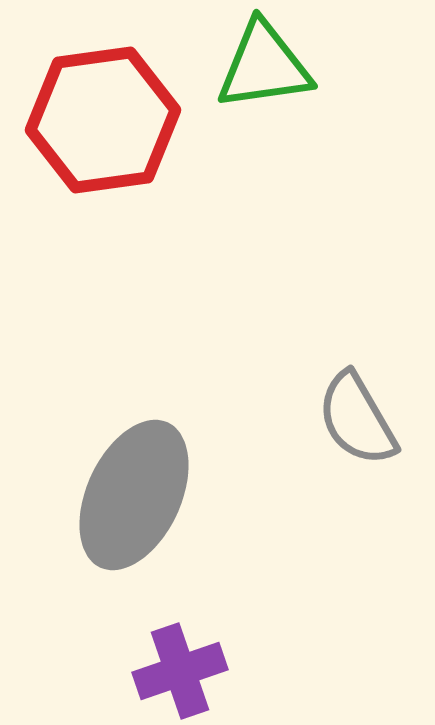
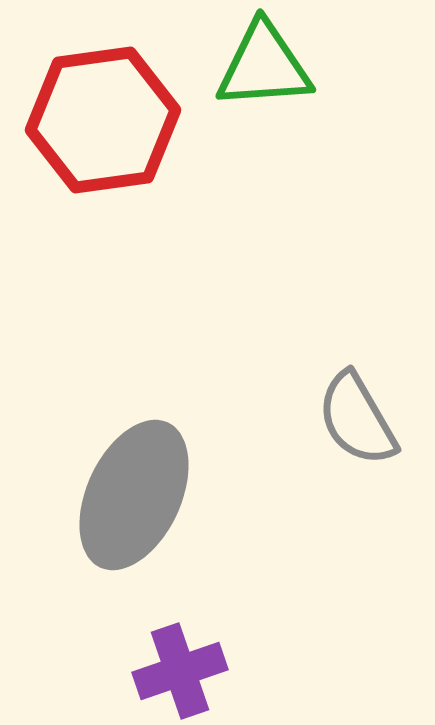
green triangle: rotated 4 degrees clockwise
